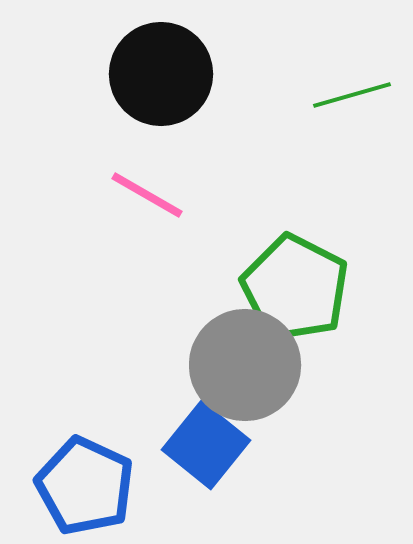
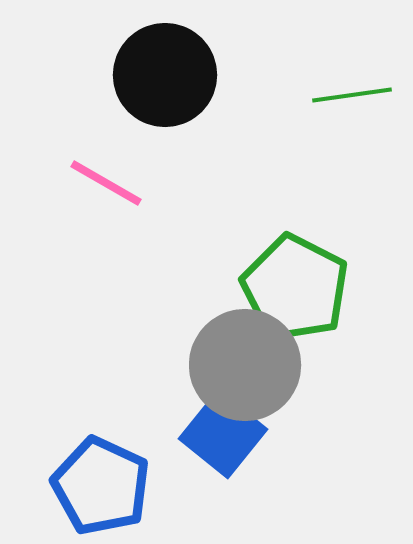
black circle: moved 4 px right, 1 px down
green line: rotated 8 degrees clockwise
pink line: moved 41 px left, 12 px up
blue square: moved 17 px right, 11 px up
blue pentagon: moved 16 px right
